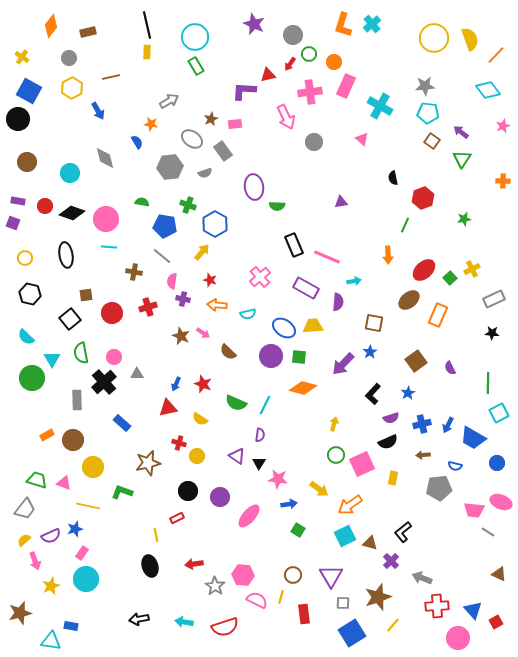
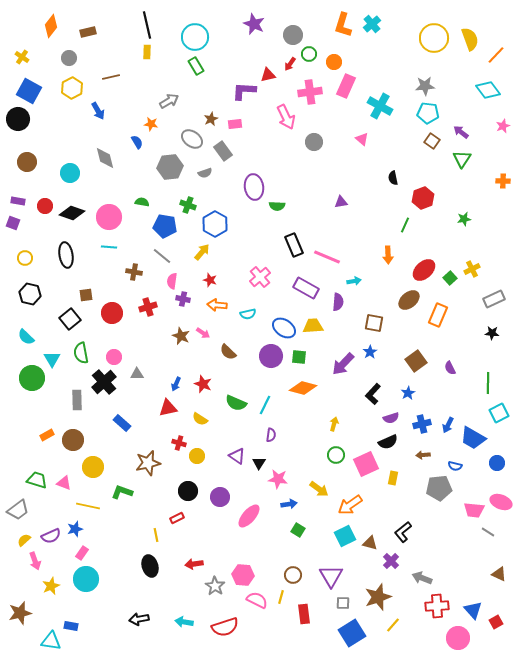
pink circle at (106, 219): moved 3 px right, 2 px up
purple semicircle at (260, 435): moved 11 px right
pink square at (362, 464): moved 4 px right
gray trapezoid at (25, 509): moved 7 px left, 1 px down; rotated 15 degrees clockwise
